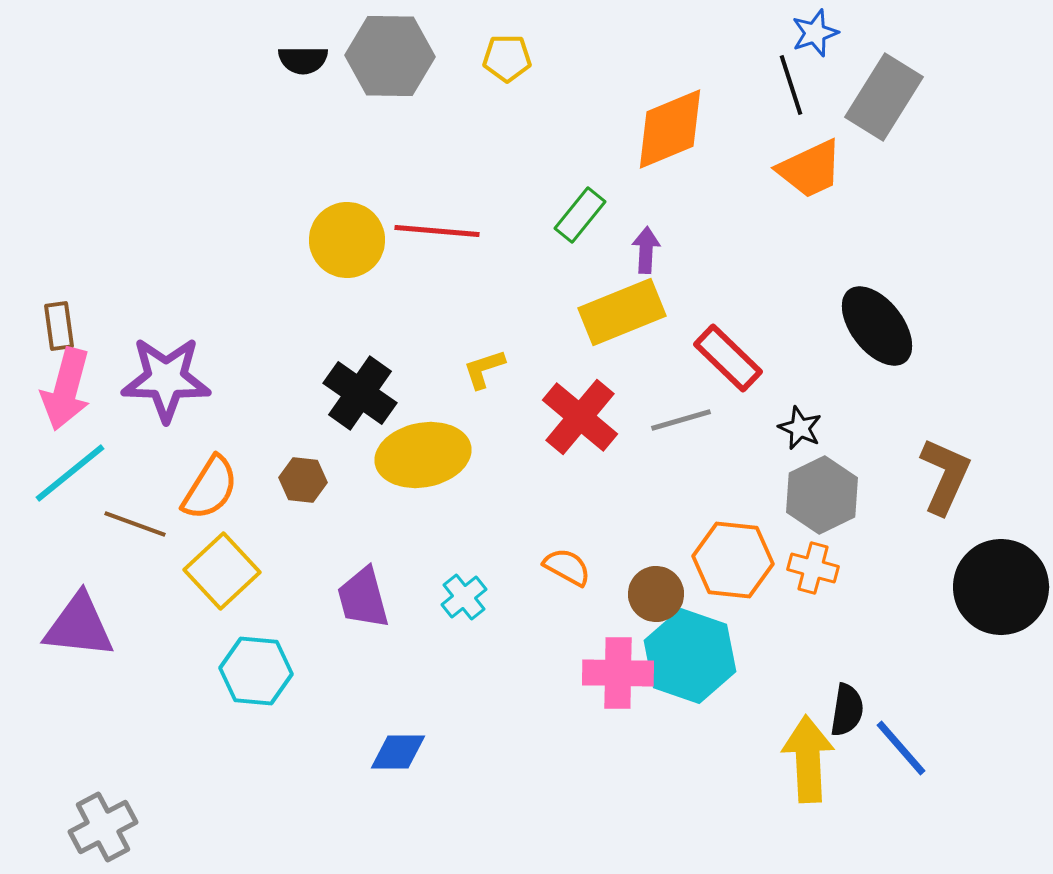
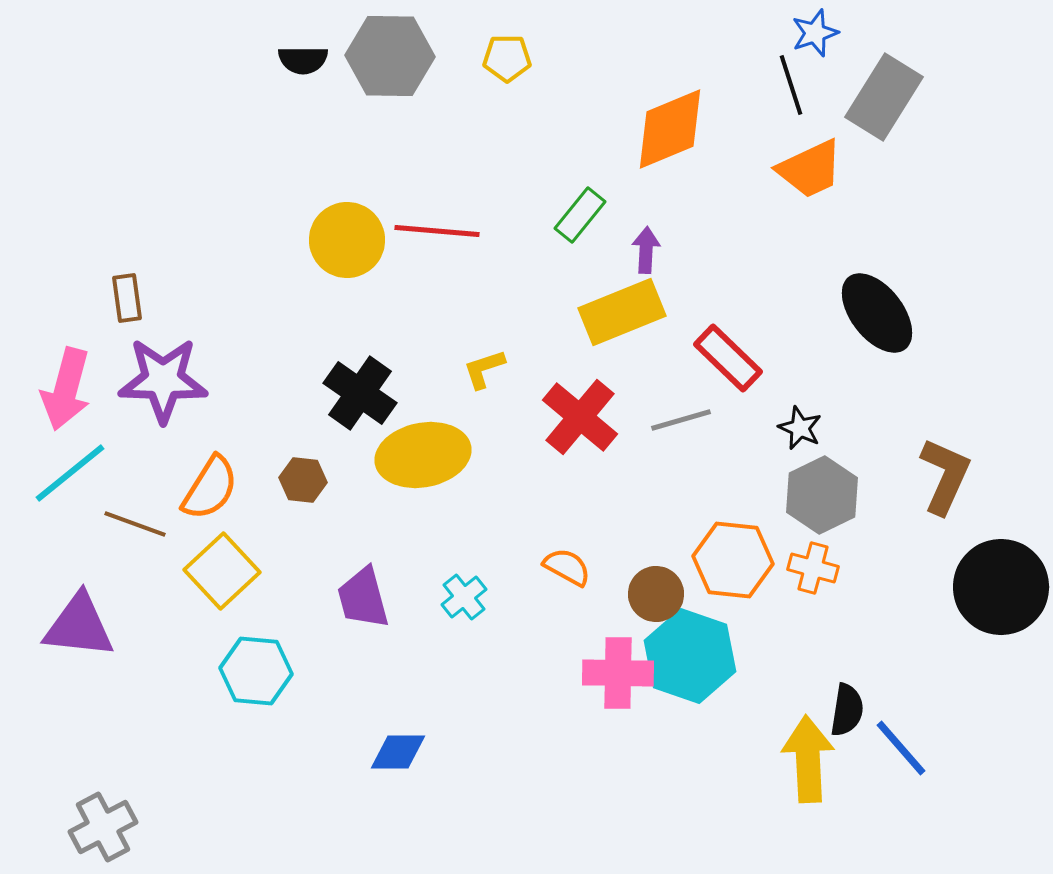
brown rectangle at (59, 326): moved 68 px right, 28 px up
black ellipse at (877, 326): moved 13 px up
purple star at (166, 379): moved 3 px left, 1 px down
